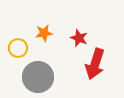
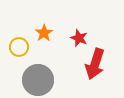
orange star: rotated 24 degrees counterclockwise
yellow circle: moved 1 px right, 1 px up
gray circle: moved 3 px down
